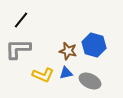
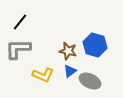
black line: moved 1 px left, 2 px down
blue hexagon: moved 1 px right
blue triangle: moved 4 px right, 2 px up; rotated 24 degrees counterclockwise
